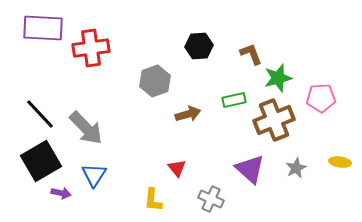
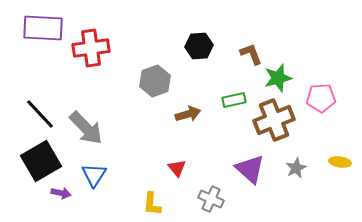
yellow L-shape: moved 1 px left, 4 px down
